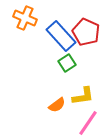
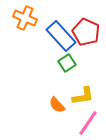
orange semicircle: rotated 84 degrees clockwise
